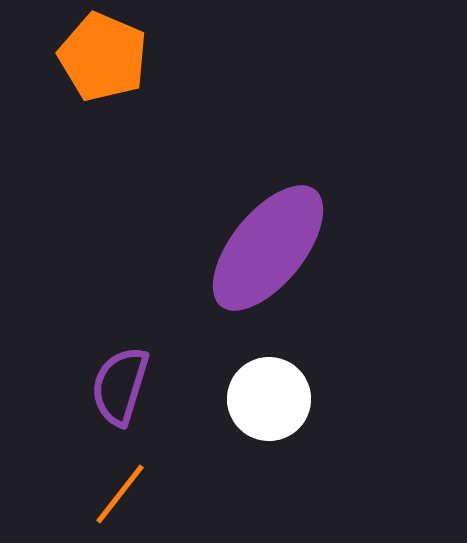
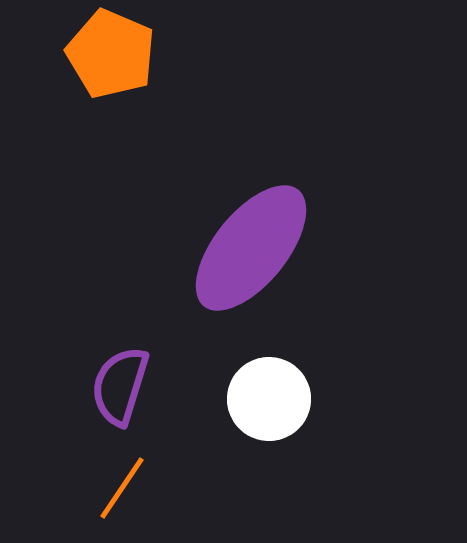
orange pentagon: moved 8 px right, 3 px up
purple ellipse: moved 17 px left
orange line: moved 2 px right, 6 px up; rotated 4 degrees counterclockwise
